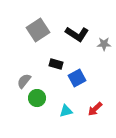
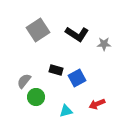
black rectangle: moved 6 px down
green circle: moved 1 px left, 1 px up
red arrow: moved 2 px right, 5 px up; rotated 21 degrees clockwise
